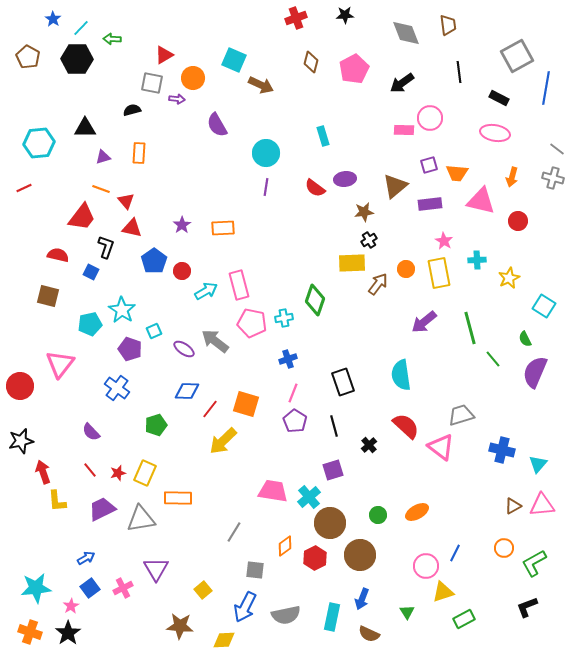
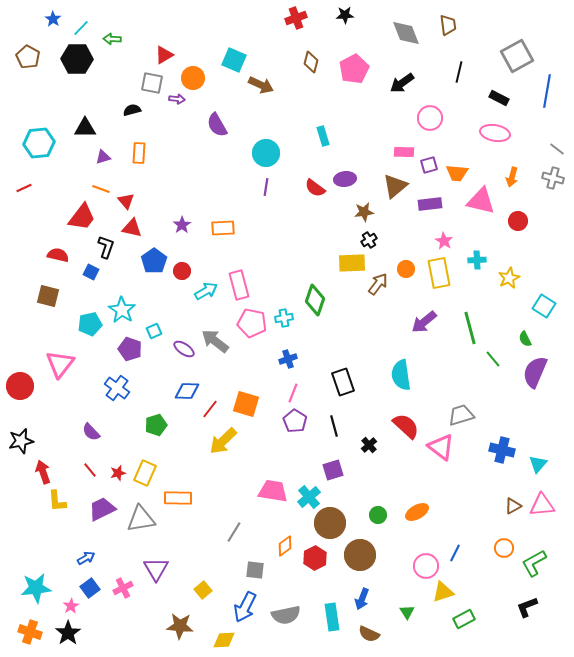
black line at (459, 72): rotated 20 degrees clockwise
blue line at (546, 88): moved 1 px right, 3 px down
pink rectangle at (404, 130): moved 22 px down
cyan rectangle at (332, 617): rotated 20 degrees counterclockwise
